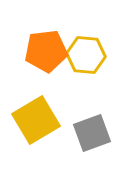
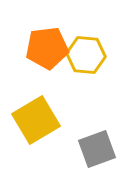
orange pentagon: moved 1 px right, 3 px up
gray square: moved 5 px right, 16 px down
